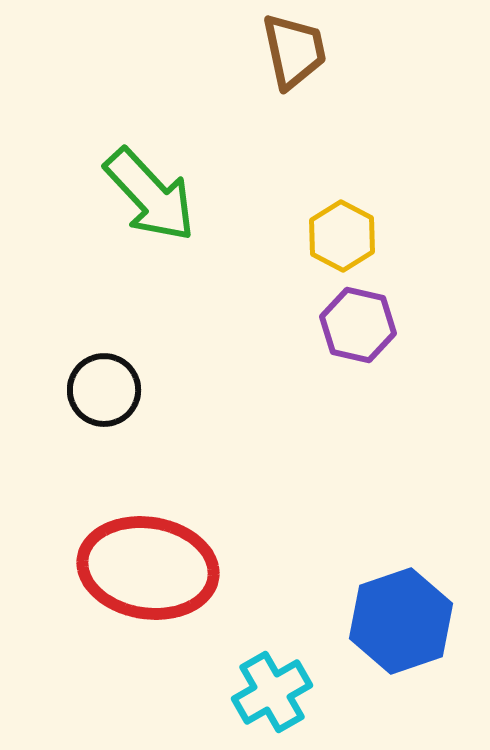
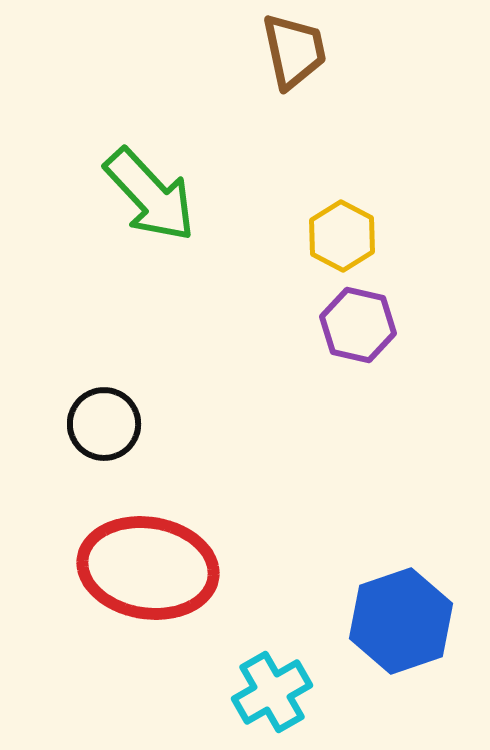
black circle: moved 34 px down
